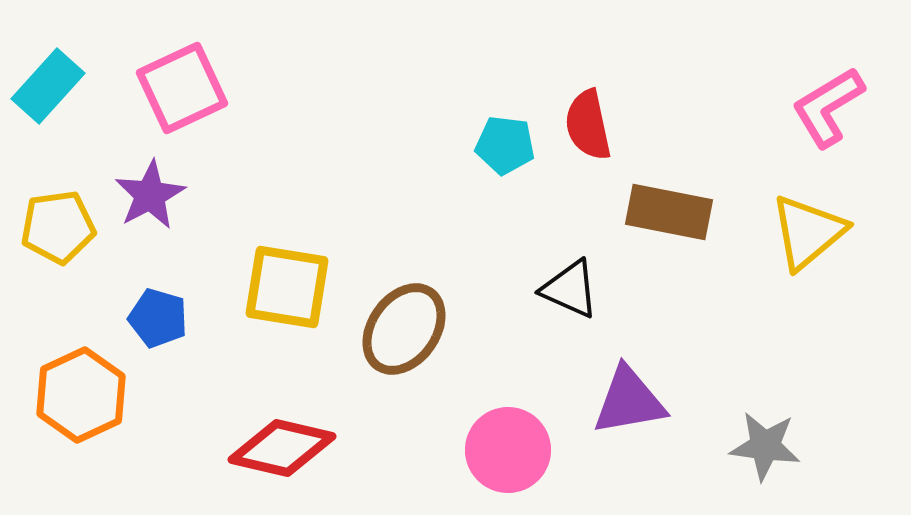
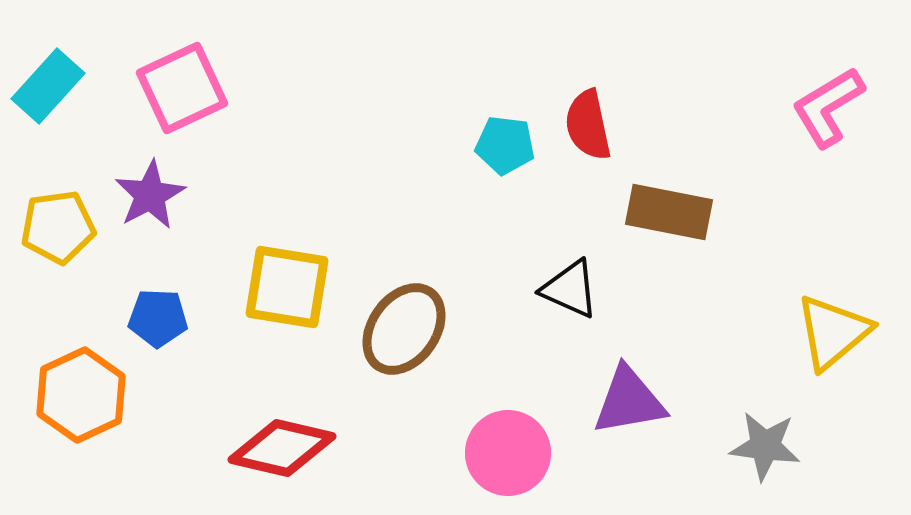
yellow triangle: moved 25 px right, 100 px down
blue pentagon: rotated 14 degrees counterclockwise
pink circle: moved 3 px down
